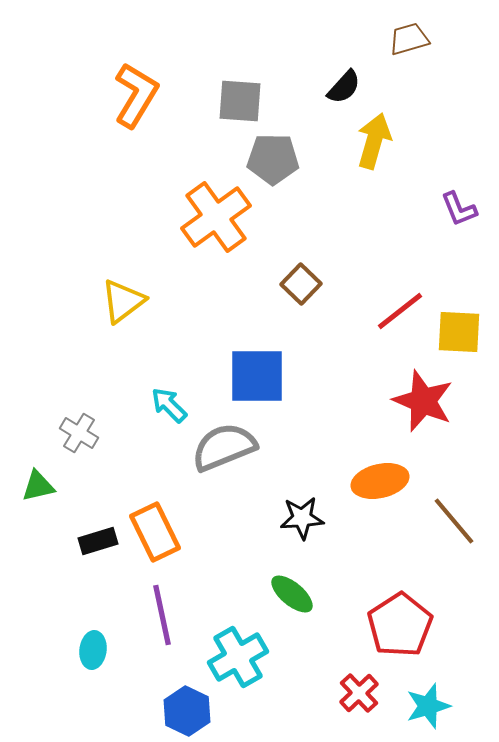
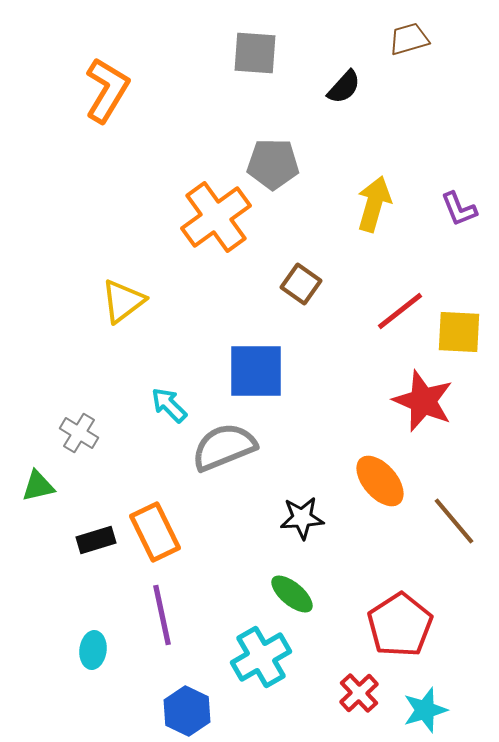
orange L-shape: moved 29 px left, 5 px up
gray square: moved 15 px right, 48 px up
yellow arrow: moved 63 px down
gray pentagon: moved 5 px down
brown square: rotated 9 degrees counterclockwise
blue square: moved 1 px left, 5 px up
orange ellipse: rotated 62 degrees clockwise
black rectangle: moved 2 px left, 1 px up
cyan cross: moved 23 px right
cyan star: moved 3 px left, 4 px down
